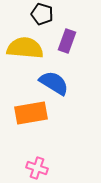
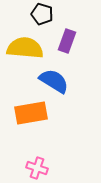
blue semicircle: moved 2 px up
